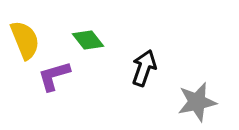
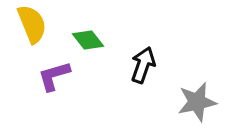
yellow semicircle: moved 7 px right, 16 px up
black arrow: moved 1 px left, 3 px up
